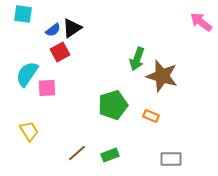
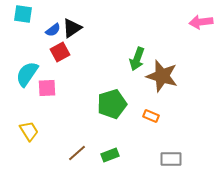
pink arrow: rotated 45 degrees counterclockwise
green pentagon: moved 1 px left, 1 px up
